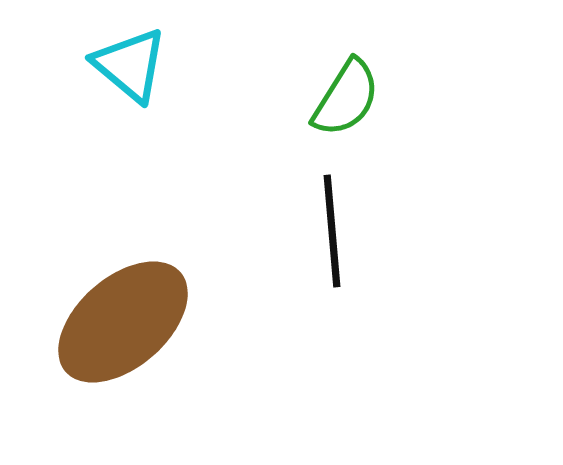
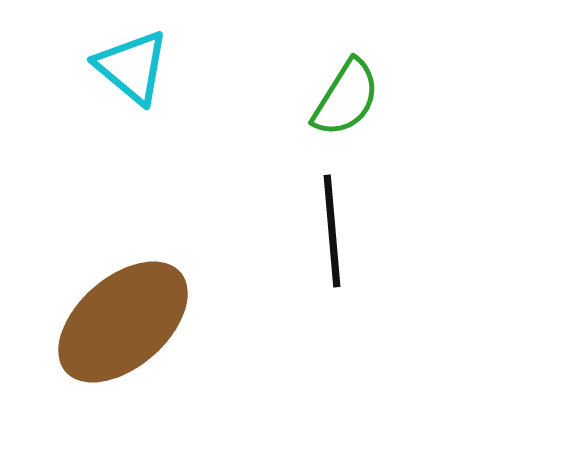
cyan triangle: moved 2 px right, 2 px down
